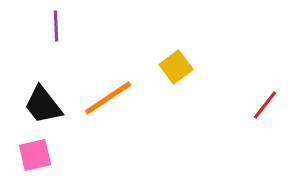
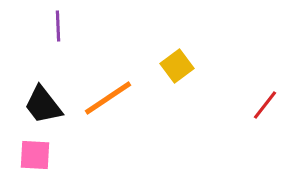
purple line: moved 2 px right
yellow square: moved 1 px right, 1 px up
pink square: rotated 16 degrees clockwise
